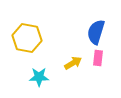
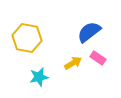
blue semicircle: moved 7 px left; rotated 35 degrees clockwise
pink rectangle: rotated 63 degrees counterclockwise
cyan star: rotated 12 degrees counterclockwise
